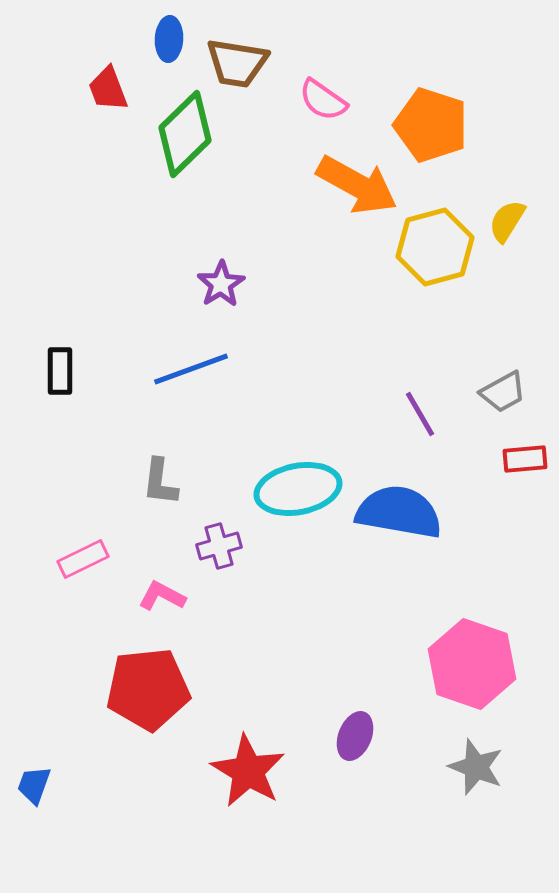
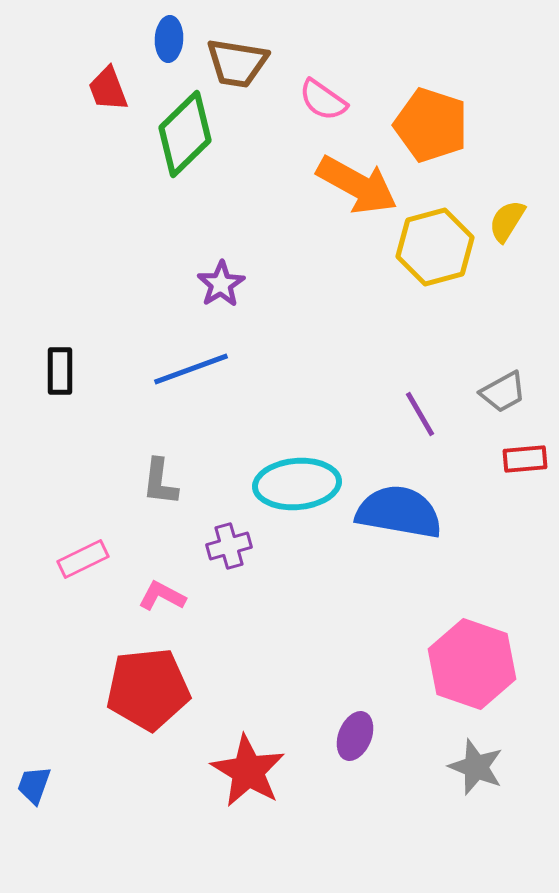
cyan ellipse: moved 1 px left, 5 px up; rotated 6 degrees clockwise
purple cross: moved 10 px right
